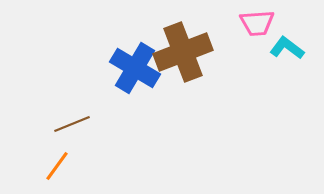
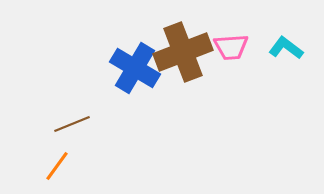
pink trapezoid: moved 26 px left, 24 px down
cyan L-shape: moved 1 px left
